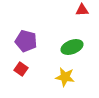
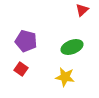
red triangle: rotated 40 degrees counterclockwise
